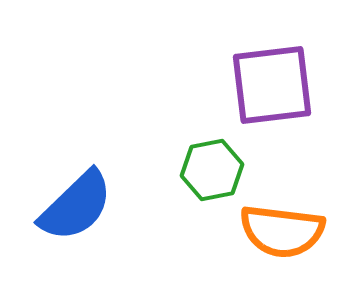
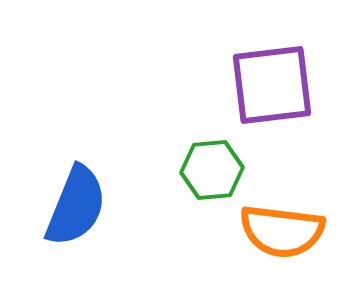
green hexagon: rotated 6 degrees clockwise
blue semicircle: rotated 24 degrees counterclockwise
